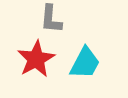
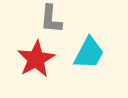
cyan trapezoid: moved 4 px right, 10 px up
